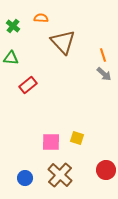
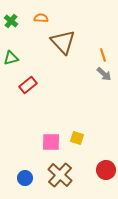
green cross: moved 2 px left, 5 px up
green triangle: rotated 21 degrees counterclockwise
